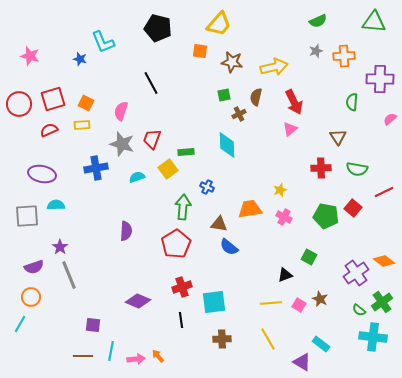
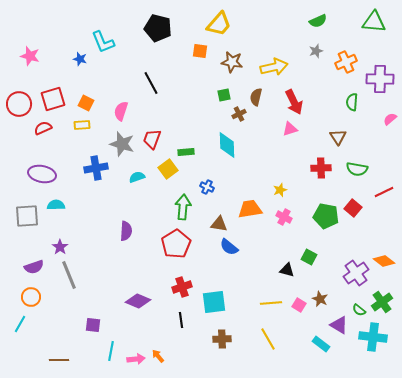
orange cross at (344, 56): moved 2 px right, 6 px down; rotated 20 degrees counterclockwise
pink triangle at (290, 129): rotated 21 degrees clockwise
red semicircle at (49, 130): moved 6 px left, 2 px up
black triangle at (285, 275): moved 2 px right, 5 px up; rotated 35 degrees clockwise
brown line at (83, 356): moved 24 px left, 4 px down
purple triangle at (302, 362): moved 37 px right, 37 px up
